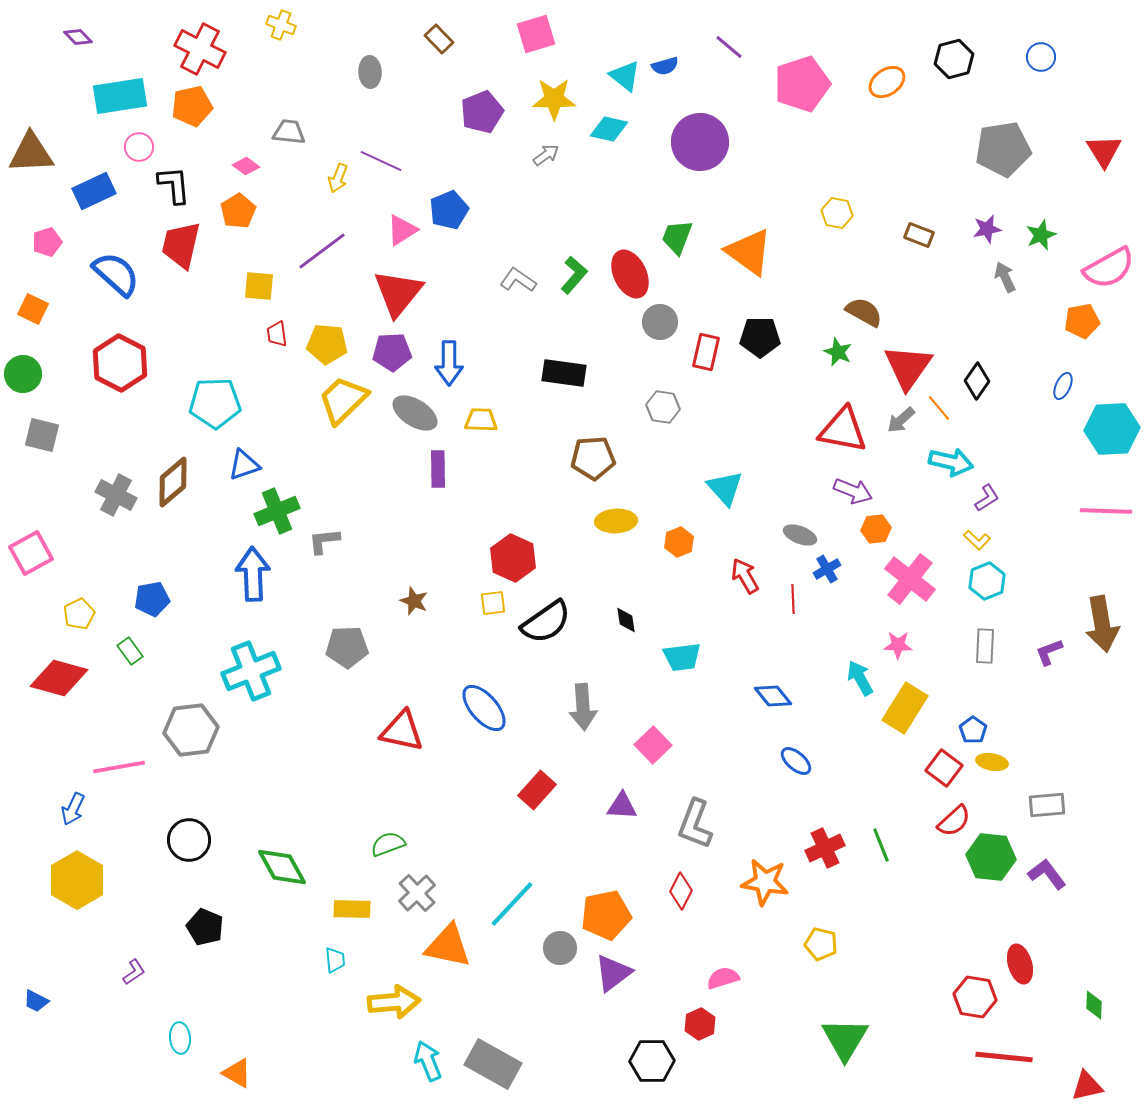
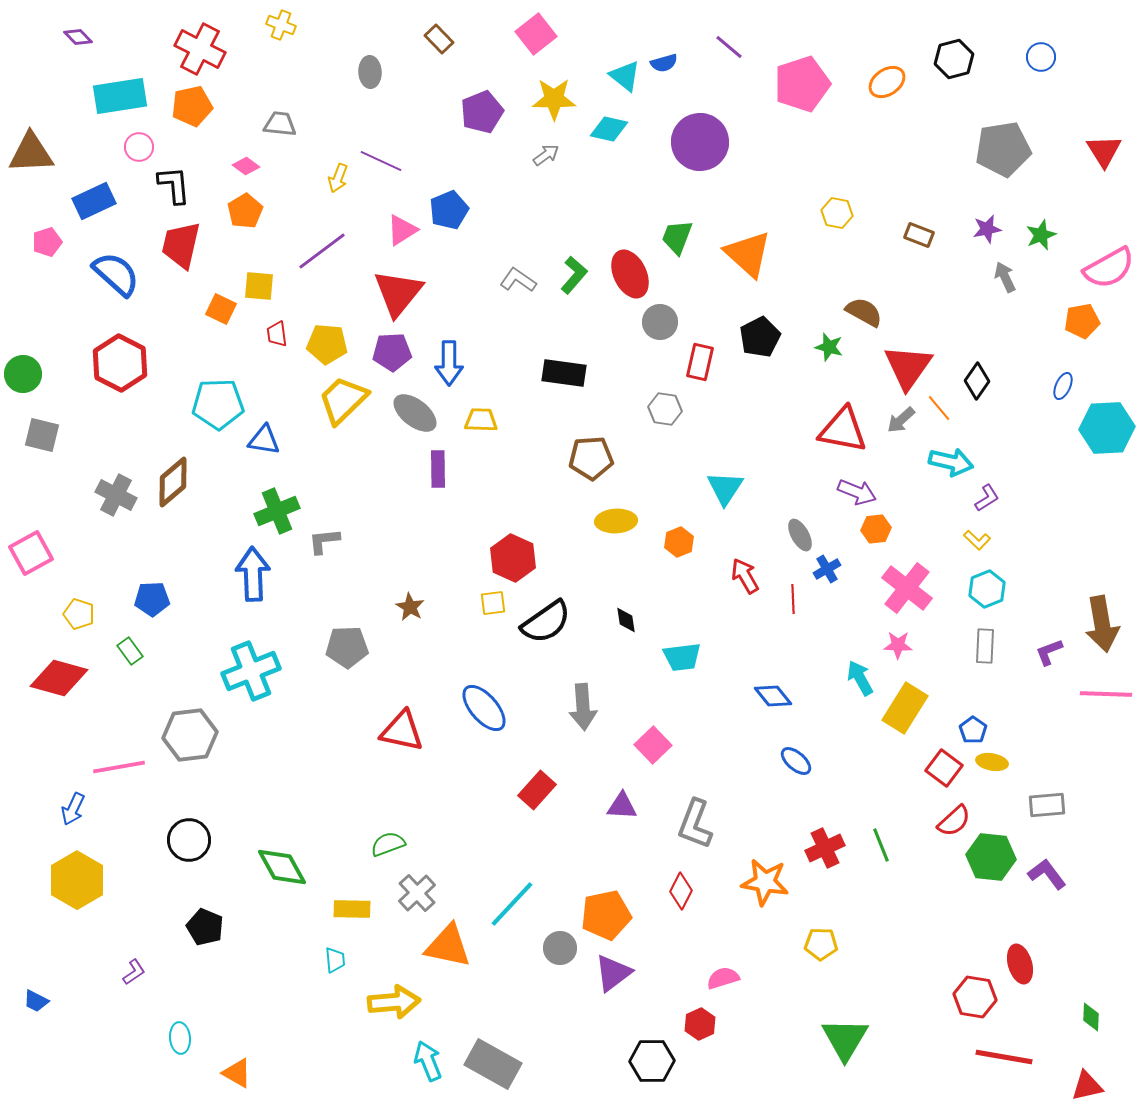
pink square at (536, 34): rotated 21 degrees counterclockwise
blue semicircle at (665, 66): moved 1 px left, 3 px up
gray trapezoid at (289, 132): moved 9 px left, 8 px up
blue rectangle at (94, 191): moved 10 px down
orange pentagon at (238, 211): moved 7 px right
orange triangle at (749, 252): moved 1 px left, 2 px down; rotated 6 degrees clockwise
orange square at (33, 309): moved 188 px right
black pentagon at (760, 337): rotated 27 degrees counterclockwise
red rectangle at (706, 352): moved 6 px left, 10 px down
green star at (838, 352): moved 9 px left, 5 px up; rotated 8 degrees counterclockwise
cyan pentagon at (215, 403): moved 3 px right, 1 px down
gray hexagon at (663, 407): moved 2 px right, 2 px down
gray ellipse at (415, 413): rotated 6 degrees clockwise
cyan hexagon at (1112, 429): moved 5 px left, 1 px up
brown pentagon at (593, 458): moved 2 px left
blue triangle at (244, 465): moved 20 px right, 25 px up; rotated 28 degrees clockwise
cyan triangle at (725, 488): rotated 15 degrees clockwise
purple arrow at (853, 491): moved 4 px right, 1 px down
pink line at (1106, 511): moved 183 px down
gray ellipse at (800, 535): rotated 40 degrees clockwise
pink cross at (910, 579): moved 3 px left, 9 px down
cyan hexagon at (987, 581): moved 8 px down
blue pentagon at (152, 599): rotated 8 degrees clockwise
brown star at (414, 601): moved 4 px left, 6 px down; rotated 8 degrees clockwise
yellow pentagon at (79, 614): rotated 28 degrees counterclockwise
gray hexagon at (191, 730): moved 1 px left, 5 px down
yellow pentagon at (821, 944): rotated 12 degrees counterclockwise
green diamond at (1094, 1005): moved 3 px left, 12 px down
red line at (1004, 1057): rotated 4 degrees clockwise
